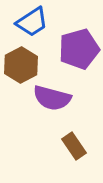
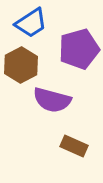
blue trapezoid: moved 1 px left, 1 px down
purple semicircle: moved 2 px down
brown rectangle: rotated 32 degrees counterclockwise
